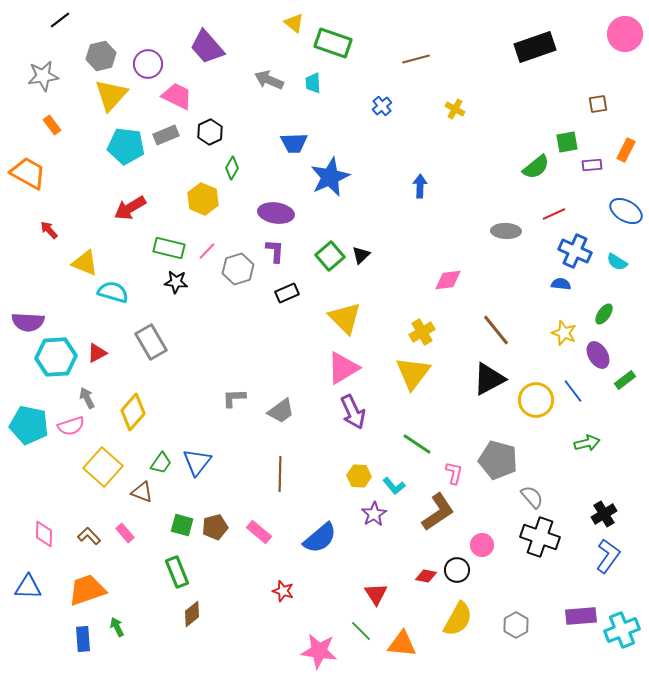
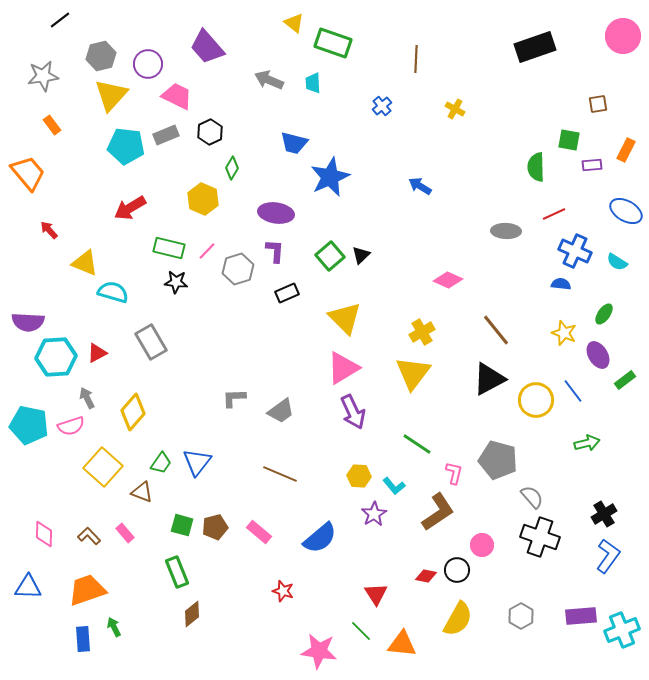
pink circle at (625, 34): moved 2 px left, 2 px down
brown line at (416, 59): rotated 72 degrees counterclockwise
green square at (567, 142): moved 2 px right, 2 px up; rotated 20 degrees clockwise
blue trapezoid at (294, 143): rotated 16 degrees clockwise
green semicircle at (536, 167): rotated 128 degrees clockwise
orange trapezoid at (28, 173): rotated 21 degrees clockwise
blue arrow at (420, 186): rotated 60 degrees counterclockwise
pink diamond at (448, 280): rotated 32 degrees clockwise
brown line at (280, 474): rotated 68 degrees counterclockwise
gray hexagon at (516, 625): moved 5 px right, 9 px up
green arrow at (117, 627): moved 3 px left
